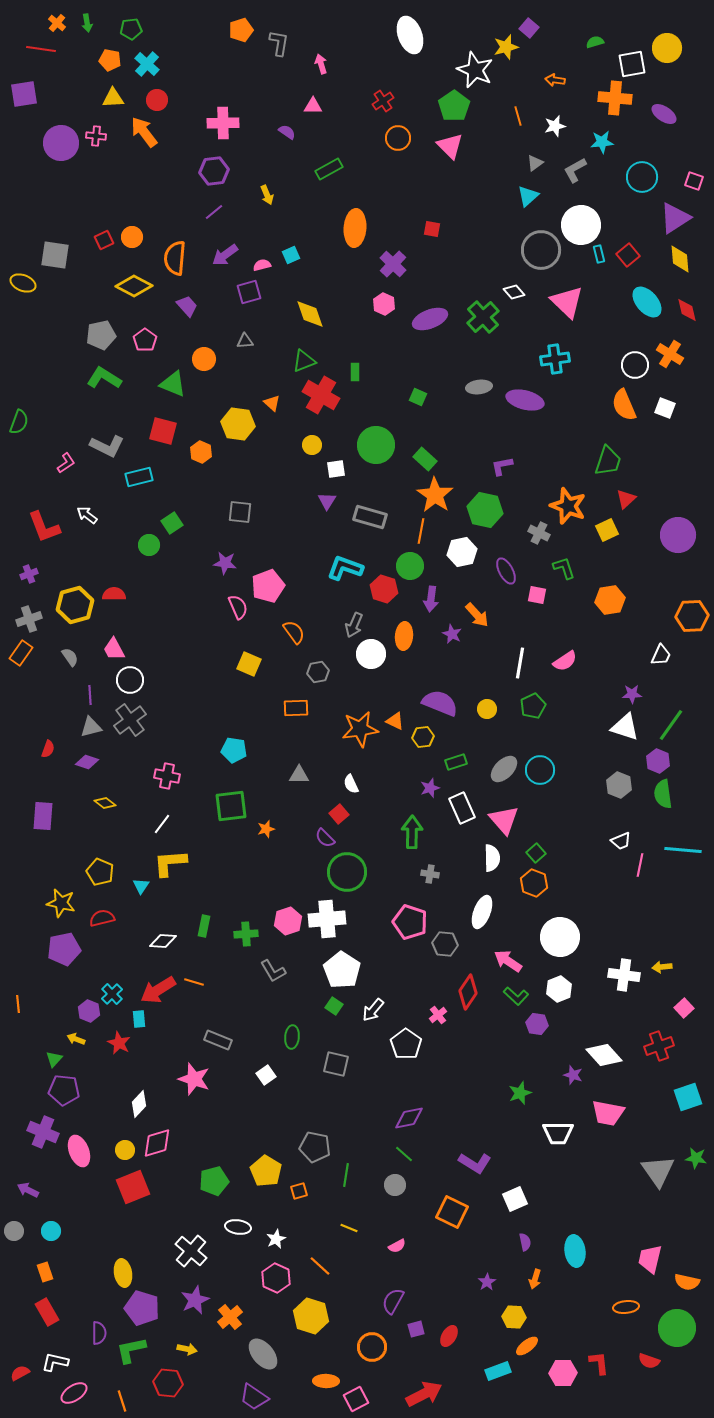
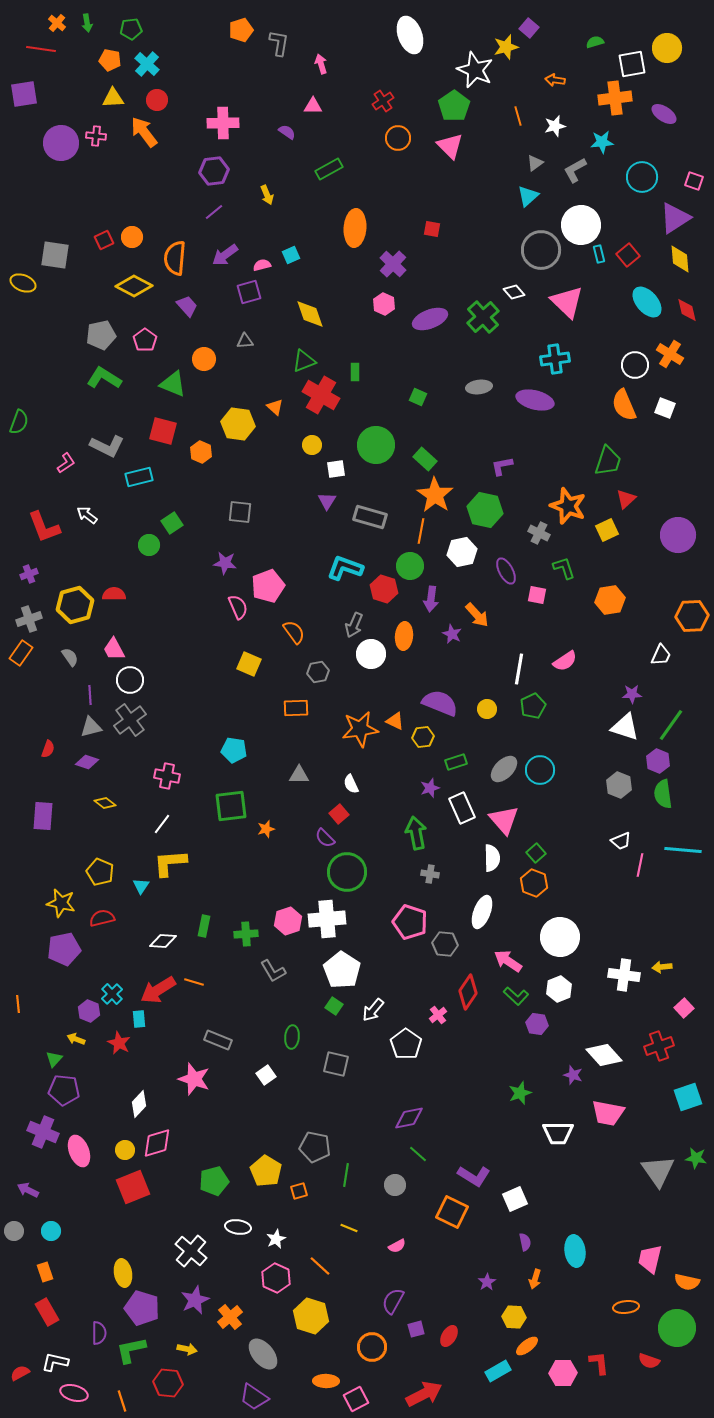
orange cross at (615, 98): rotated 12 degrees counterclockwise
purple ellipse at (525, 400): moved 10 px right
orange triangle at (272, 403): moved 3 px right, 4 px down
white line at (520, 663): moved 1 px left, 6 px down
green arrow at (412, 832): moved 4 px right, 1 px down; rotated 12 degrees counterclockwise
green line at (404, 1154): moved 14 px right
purple L-shape at (475, 1163): moved 1 px left, 13 px down
cyan rectangle at (498, 1371): rotated 10 degrees counterclockwise
pink ellipse at (74, 1393): rotated 48 degrees clockwise
